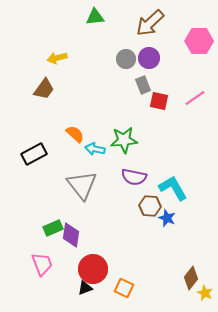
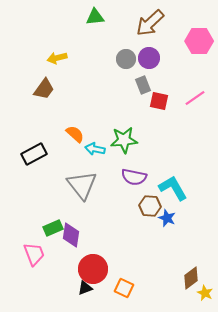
pink trapezoid: moved 8 px left, 10 px up
brown diamond: rotated 15 degrees clockwise
